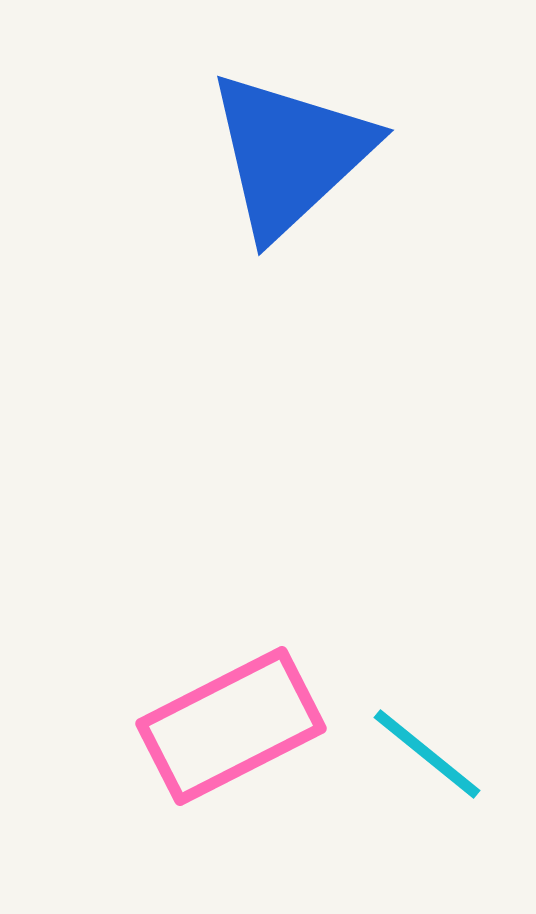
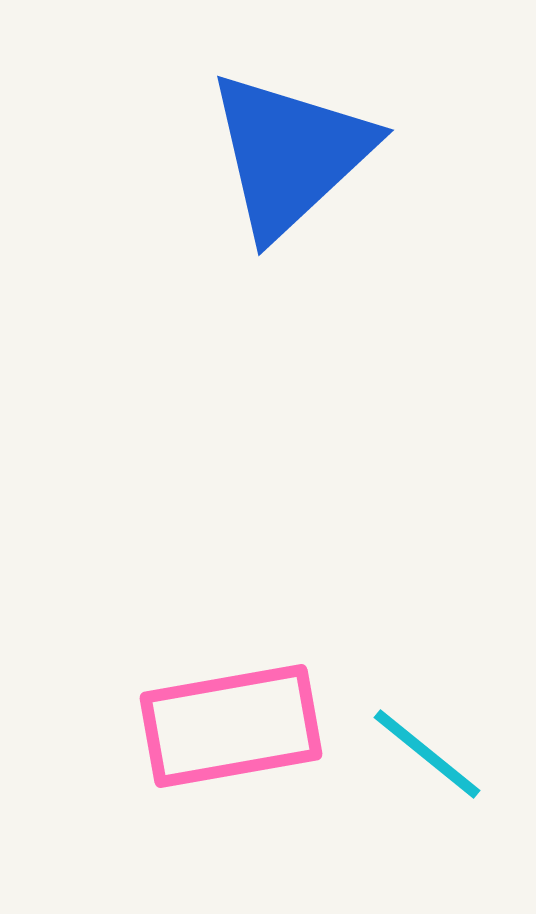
pink rectangle: rotated 17 degrees clockwise
